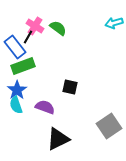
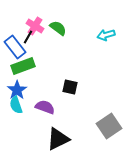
cyan arrow: moved 8 px left, 12 px down
